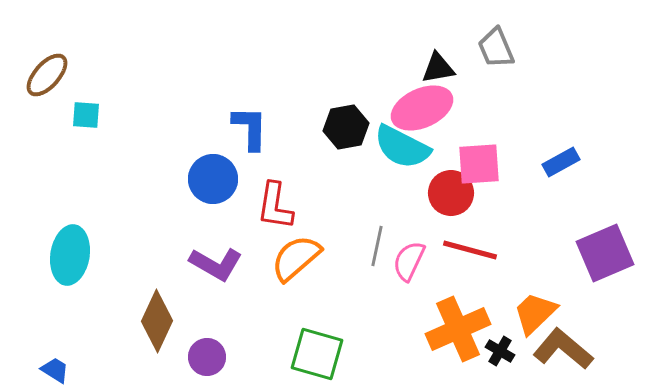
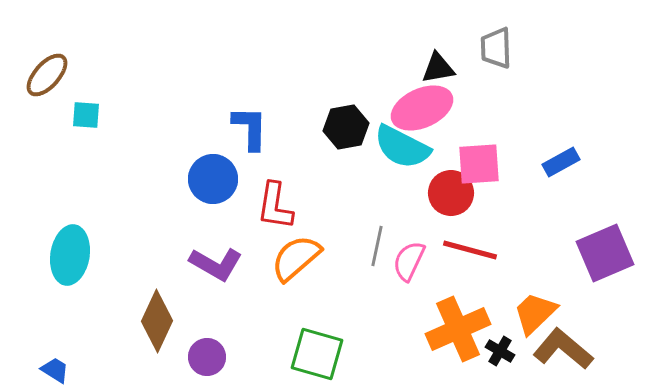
gray trapezoid: rotated 21 degrees clockwise
